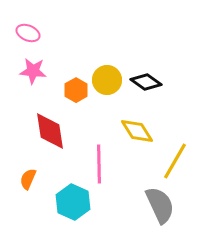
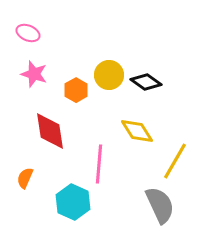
pink star: moved 1 px right, 3 px down; rotated 12 degrees clockwise
yellow circle: moved 2 px right, 5 px up
pink line: rotated 6 degrees clockwise
orange semicircle: moved 3 px left, 1 px up
